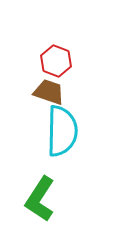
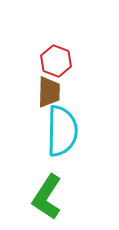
brown trapezoid: rotated 72 degrees clockwise
green L-shape: moved 7 px right, 2 px up
